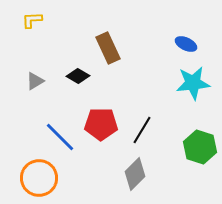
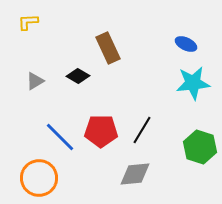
yellow L-shape: moved 4 px left, 2 px down
red pentagon: moved 7 px down
gray diamond: rotated 40 degrees clockwise
